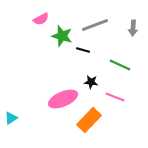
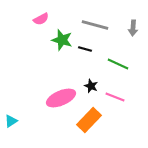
gray line: rotated 36 degrees clockwise
green star: moved 4 px down
black line: moved 2 px right, 1 px up
green line: moved 2 px left, 1 px up
black star: moved 4 px down; rotated 16 degrees clockwise
pink ellipse: moved 2 px left, 1 px up
cyan triangle: moved 3 px down
